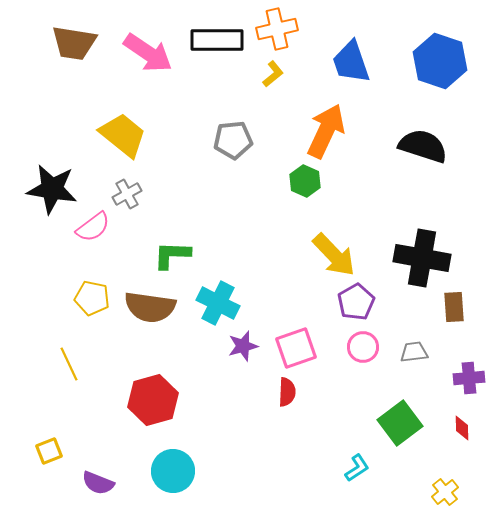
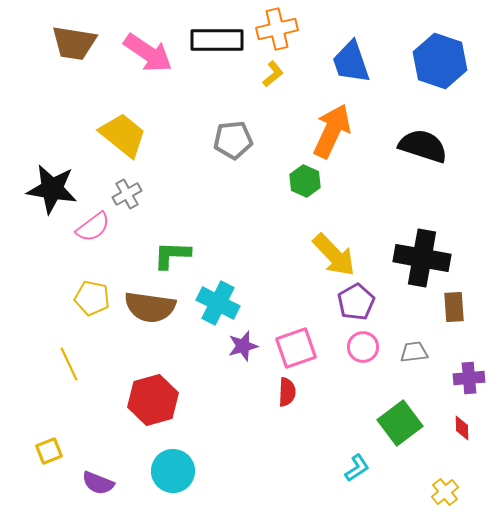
orange arrow: moved 6 px right
